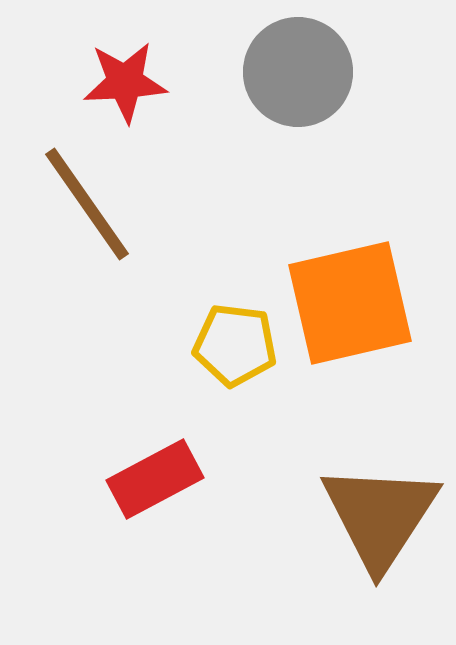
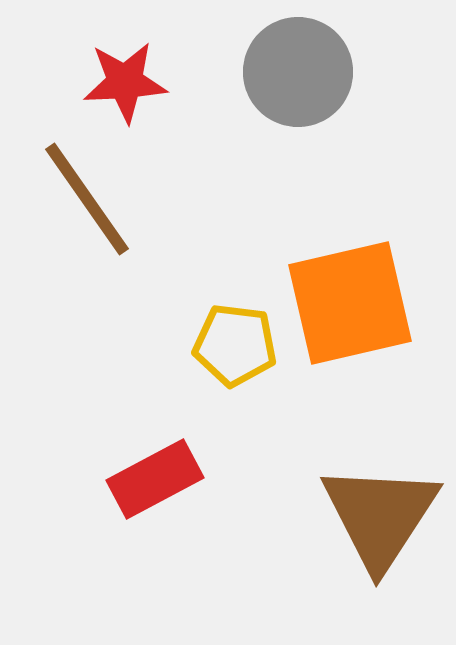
brown line: moved 5 px up
